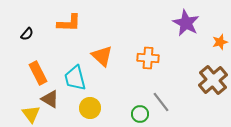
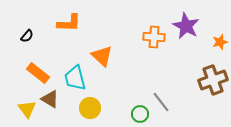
purple star: moved 3 px down
black semicircle: moved 2 px down
orange cross: moved 6 px right, 21 px up
orange rectangle: rotated 25 degrees counterclockwise
brown cross: rotated 20 degrees clockwise
yellow triangle: moved 4 px left, 5 px up
